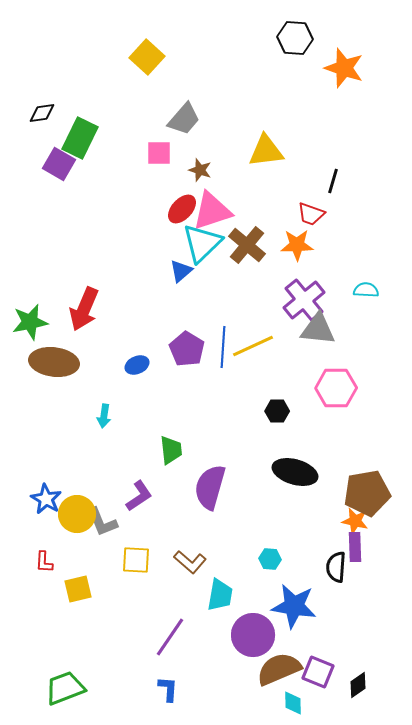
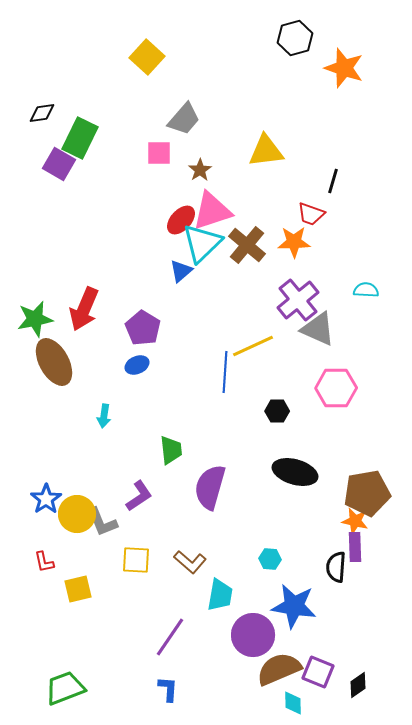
black hexagon at (295, 38): rotated 20 degrees counterclockwise
brown star at (200, 170): rotated 20 degrees clockwise
red ellipse at (182, 209): moved 1 px left, 11 px down
orange star at (297, 245): moved 3 px left, 3 px up
purple cross at (304, 300): moved 6 px left
green star at (30, 322): moved 5 px right, 3 px up
gray triangle at (318, 329): rotated 18 degrees clockwise
blue line at (223, 347): moved 2 px right, 25 px down
purple pentagon at (187, 349): moved 44 px left, 21 px up
brown ellipse at (54, 362): rotated 54 degrees clockwise
blue star at (46, 499): rotated 8 degrees clockwise
red L-shape at (44, 562): rotated 15 degrees counterclockwise
